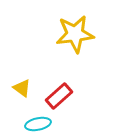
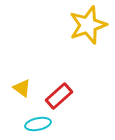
yellow star: moved 13 px right, 9 px up; rotated 12 degrees counterclockwise
